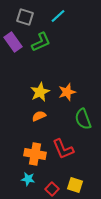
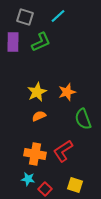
purple rectangle: rotated 36 degrees clockwise
yellow star: moved 3 px left
red L-shape: moved 2 px down; rotated 80 degrees clockwise
red square: moved 7 px left
